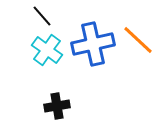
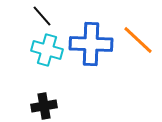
blue cross: moved 2 px left; rotated 15 degrees clockwise
cyan cross: rotated 20 degrees counterclockwise
black cross: moved 13 px left
